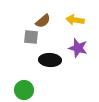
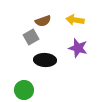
brown semicircle: rotated 21 degrees clockwise
gray square: rotated 35 degrees counterclockwise
black ellipse: moved 5 px left
